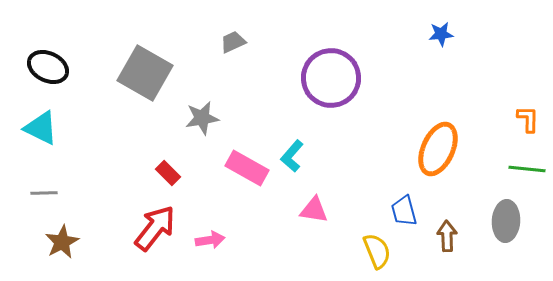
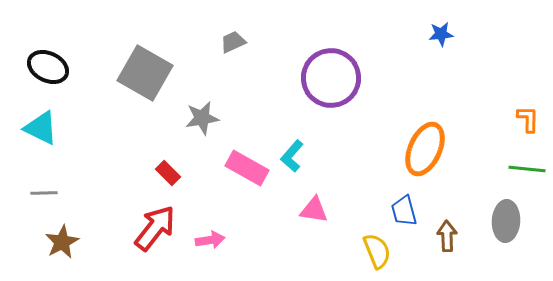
orange ellipse: moved 13 px left
